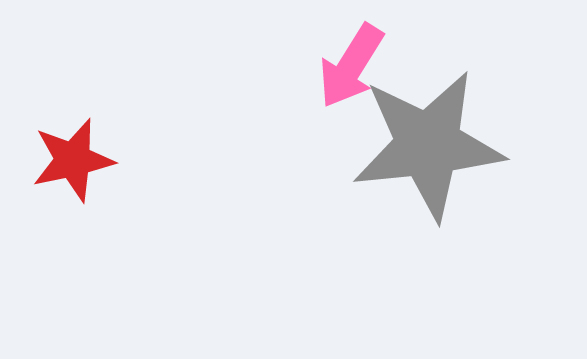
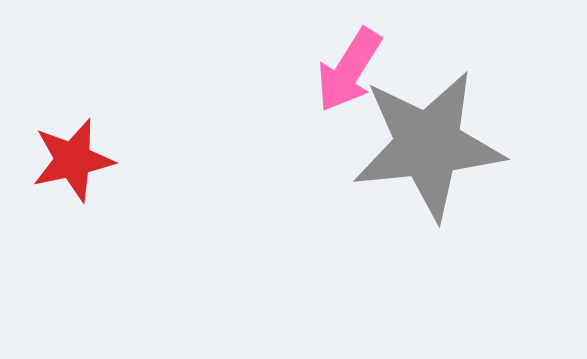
pink arrow: moved 2 px left, 4 px down
